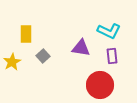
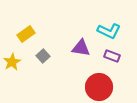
yellow rectangle: rotated 54 degrees clockwise
purple rectangle: rotated 63 degrees counterclockwise
red circle: moved 1 px left, 2 px down
